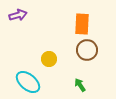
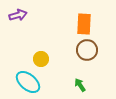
orange rectangle: moved 2 px right
yellow circle: moved 8 px left
